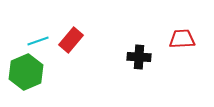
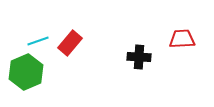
red rectangle: moved 1 px left, 3 px down
